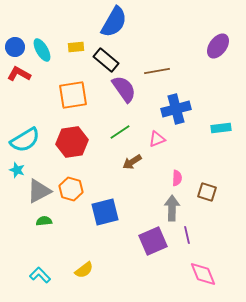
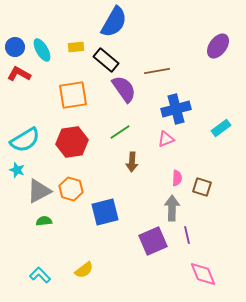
cyan rectangle: rotated 30 degrees counterclockwise
pink triangle: moved 9 px right
brown arrow: rotated 54 degrees counterclockwise
brown square: moved 5 px left, 5 px up
